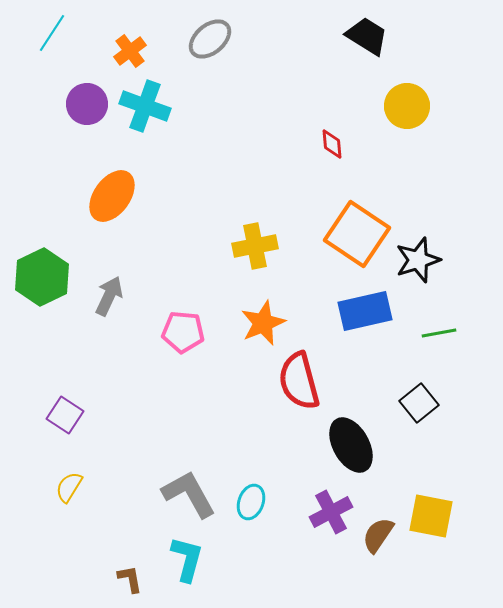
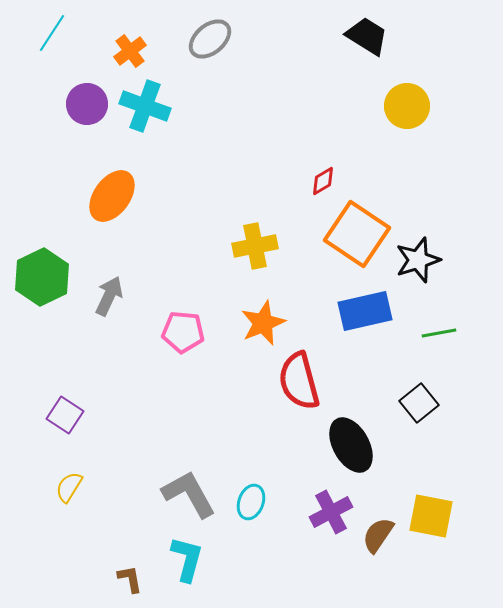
red diamond: moved 9 px left, 37 px down; rotated 64 degrees clockwise
